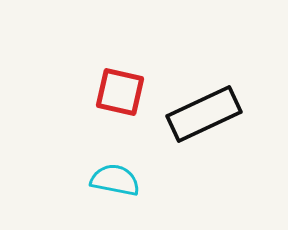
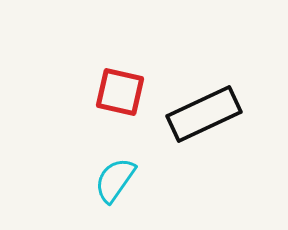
cyan semicircle: rotated 66 degrees counterclockwise
